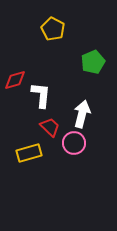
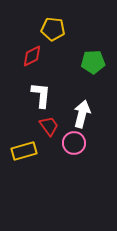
yellow pentagon: rotated 20 degrees counterclockwise
green pentagon: rotated 20 degrees clockwise
red diamond: moved 17 px right, 24 px up; rotated 10 degrees counterclockwise
red trapezoid: moved 1 px left, 1 px up; rotated 10 degrees clockwise
yellow rectangle: moved 5 px left, 2 px up
